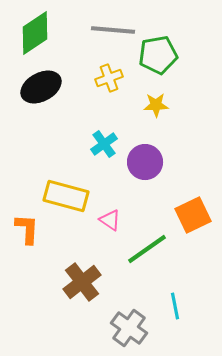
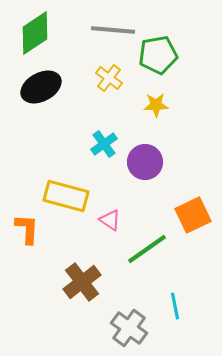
yellow cross: rotated 32 degrees counterclockwise
